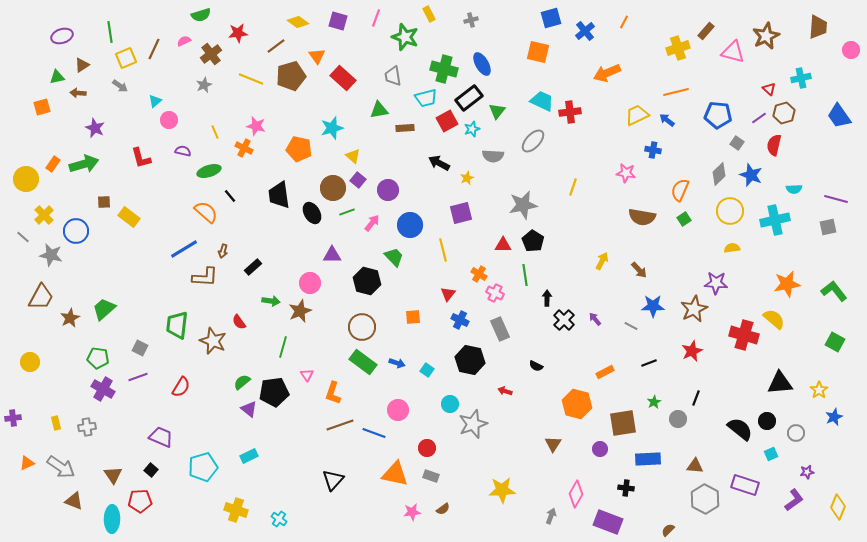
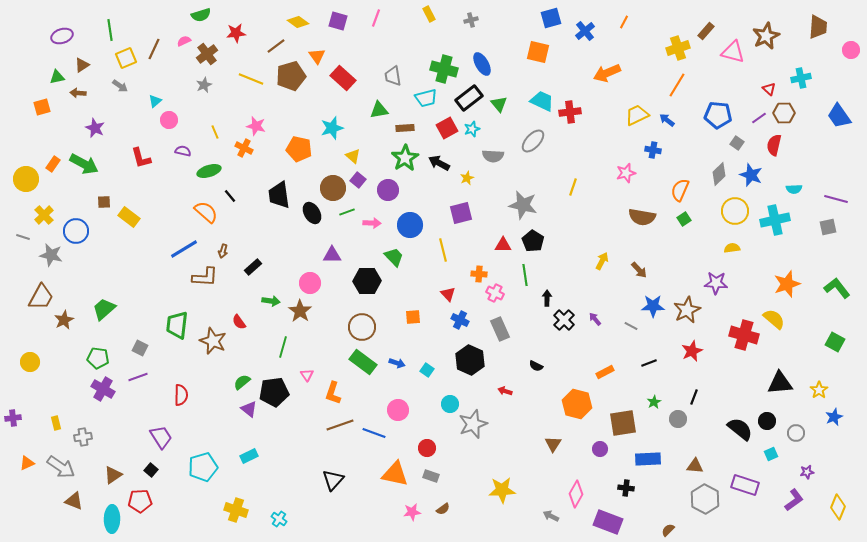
green line at (110, 32): moved 2 px up
red star at (238, 33): moved 2 px left
green star at (405, 37): moved 121 px down; rotated 20 degrees clockwise
brown cross at (211, 54): moved 4 px left
orange line at (676, 92): moved 1 px right, 7 px up; rotated 45 degrees counterclockwise
green triangle at (497, 111): moved 2 px right, 7 px up; rotated 18 degrees counterclockwise
brown hexagon at (784, 113): rotated 15 degrees clockwise
red square at (447, 121): moved 7 px down
green arrow at (84, 164): rotated 44 degrees clockwise
pink star at (626, 173): rotated 24 degrees counterclockwise
gray star at (523, 205): rotated 24 degrees clockwise
yellow circle at (730, 211): moved 5 px right
pink arrow at (372, 223): rotated 54 degrees clockwise
gray line at (23, 237): rotated 24 degrees counterclockwise
orange cross at (479, 274): rotated 28 degrees counterclockwise
black hexagon at (367, 281): rotated 16 degrees counterclockwise
orange star at (787, 284): rotated 8 degrees counterclockwise
green L-shape at (834, 291): moved 3 px right, 3 px up
red triangle at (448, 294): rotated 21 degrees counterclockwise
brown star at (694, 309): moved 7 px left, 1 px down
brown star at (300, 311): rotated 15 degrees counterclockwise
brown star at (70, 318): moved 6 px left, 2 px down
black hexagon at (470, 360): rotated 12 degrees clockwise
red semicircle at (181, 387): moved 8 px down; rotated 30 degrees counterclockwise
black line at (696, 398): moved 2 px left, 1 px up
gray cross at (87, 427): moved 4 px left, 10 px down
purple trapezoid at (161, 437): rotated 35 degrees clockwise
brown triangle at (113, 475): rotated 30 degrees clockwise
gray arrow at (551, 516): rotated 84 degrees counterclockwise
